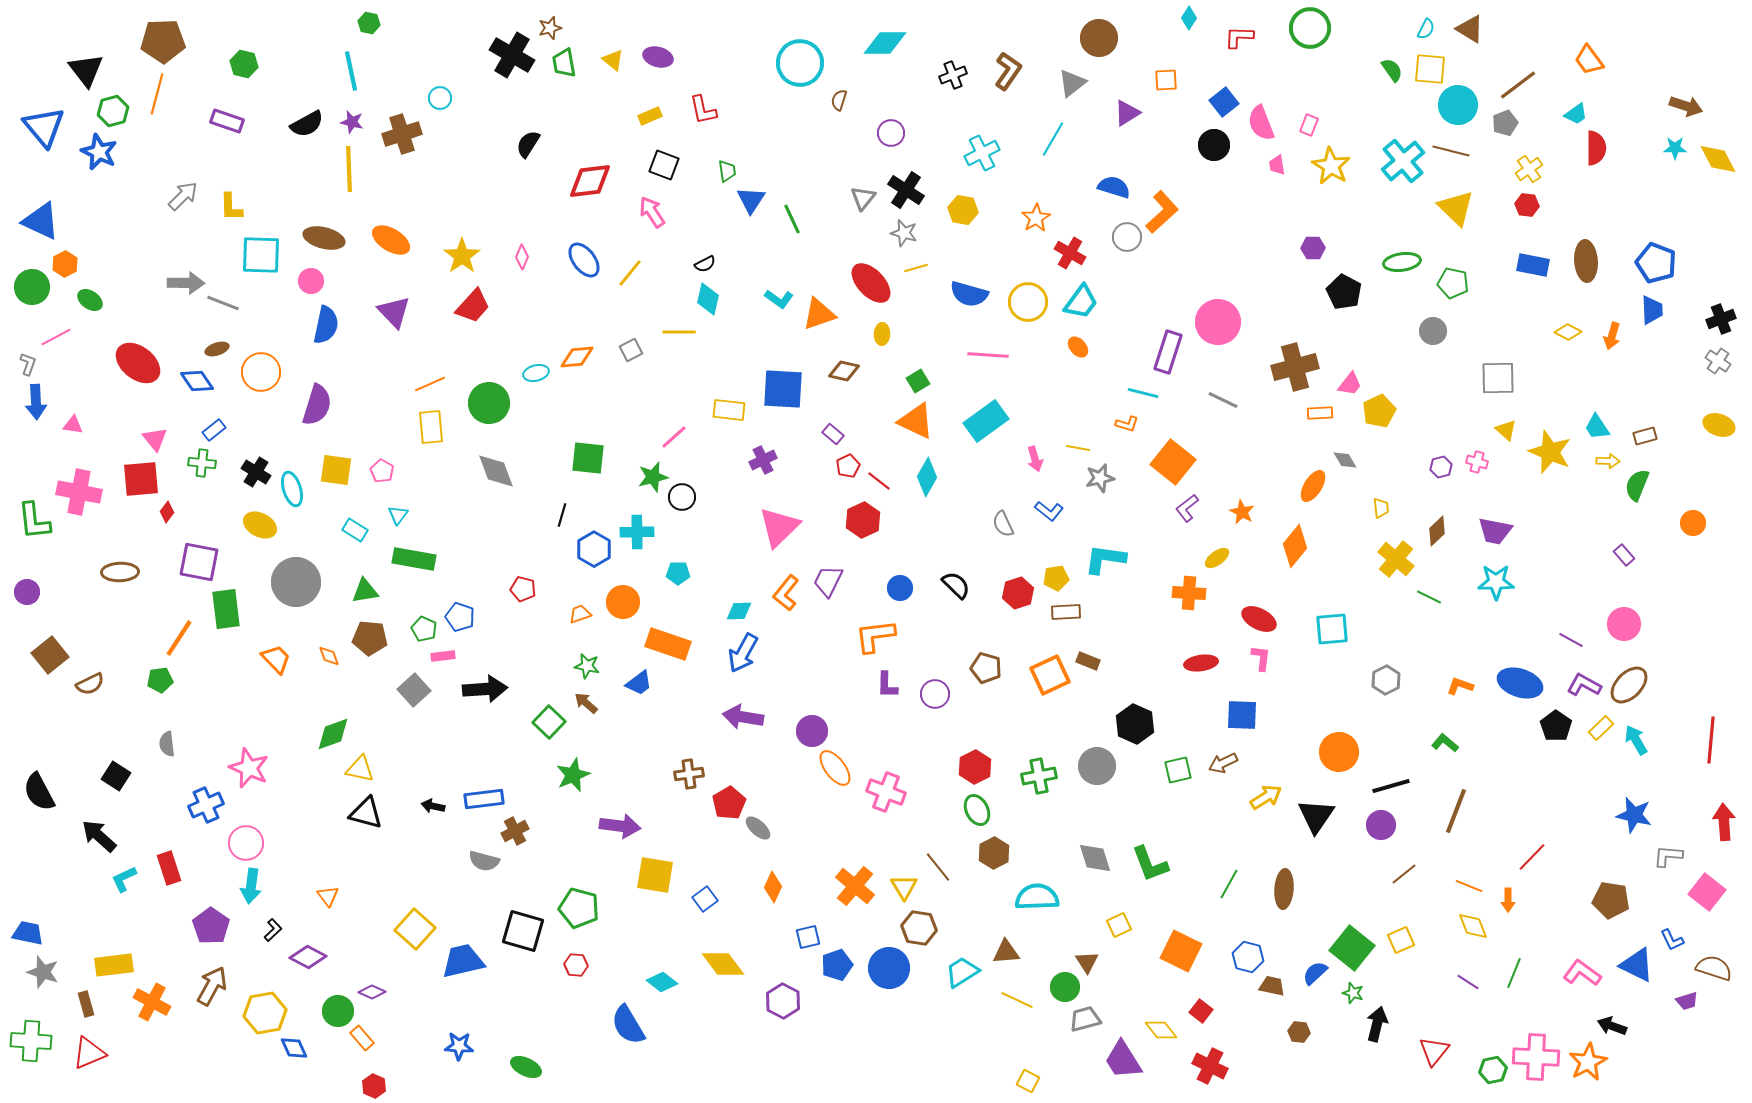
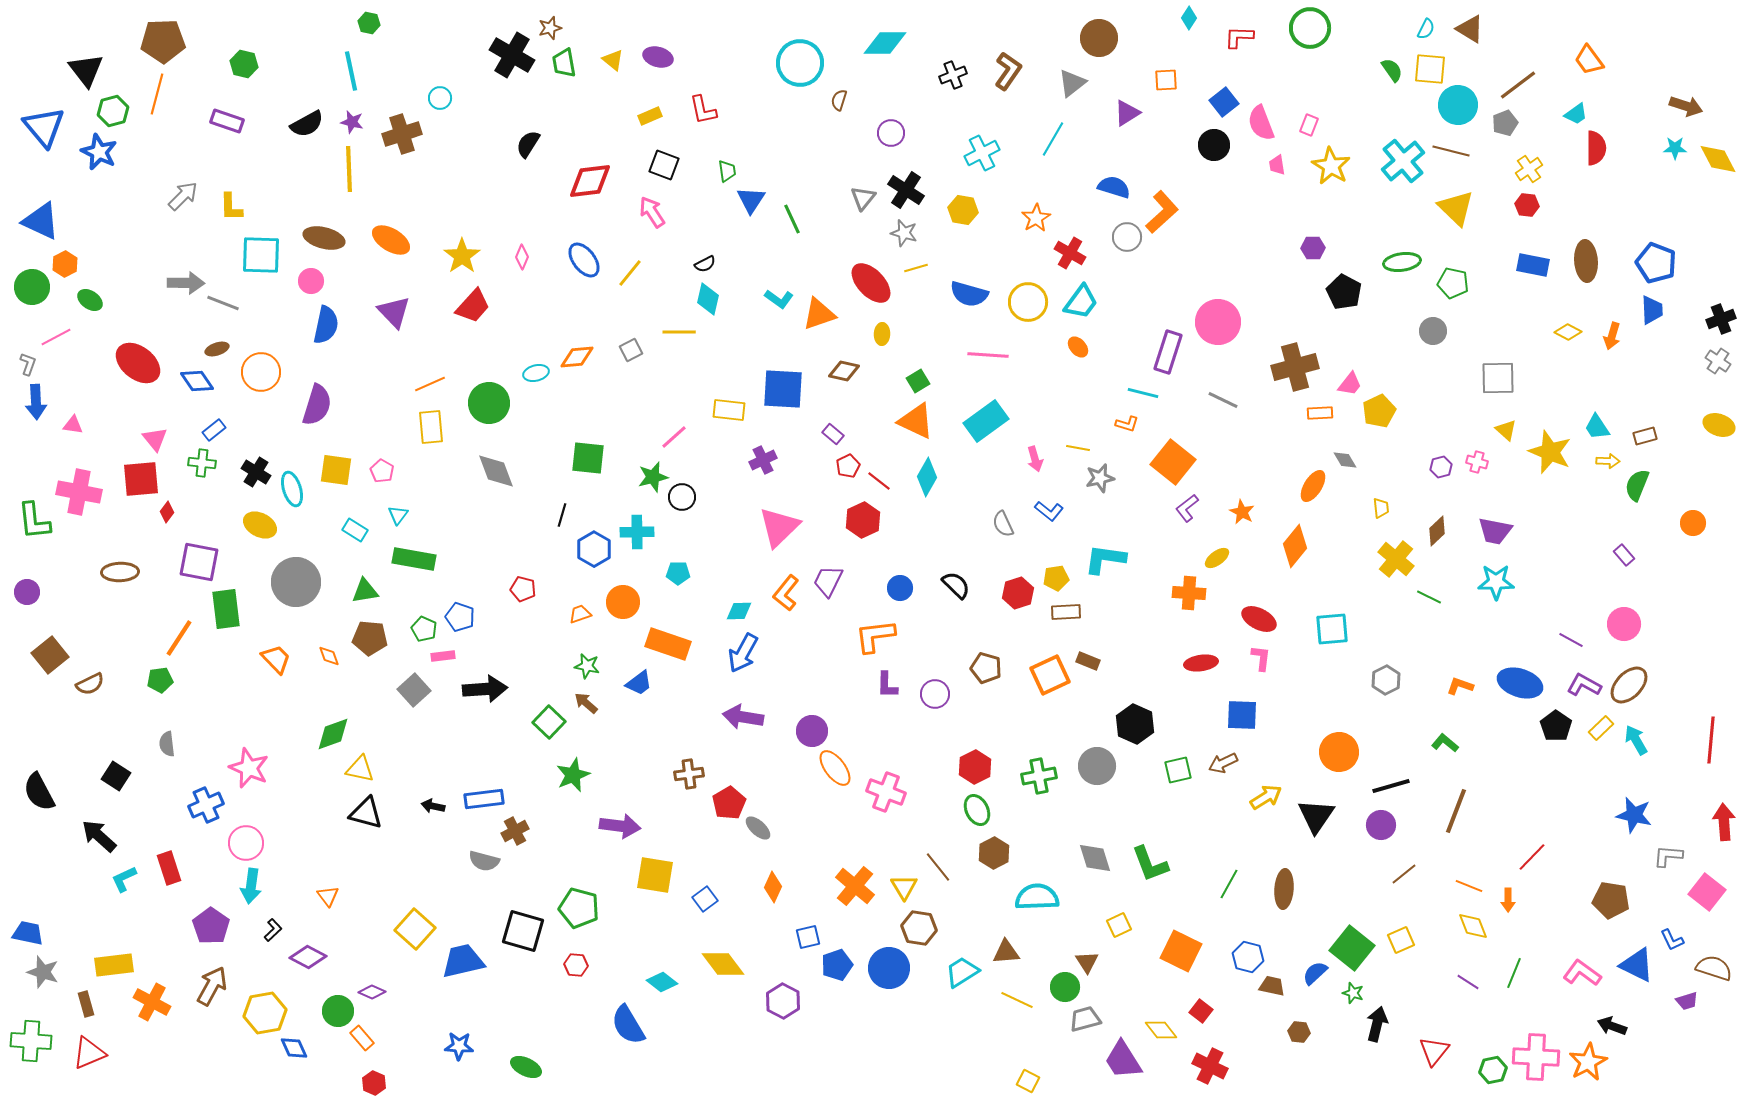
red hexagon at (374, 1086): moved 3 px up
